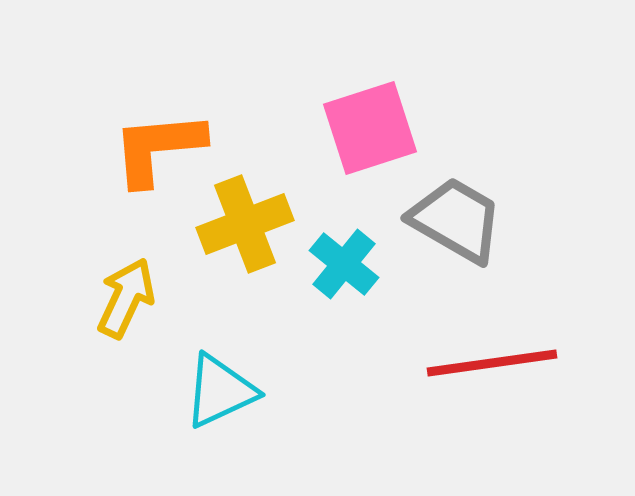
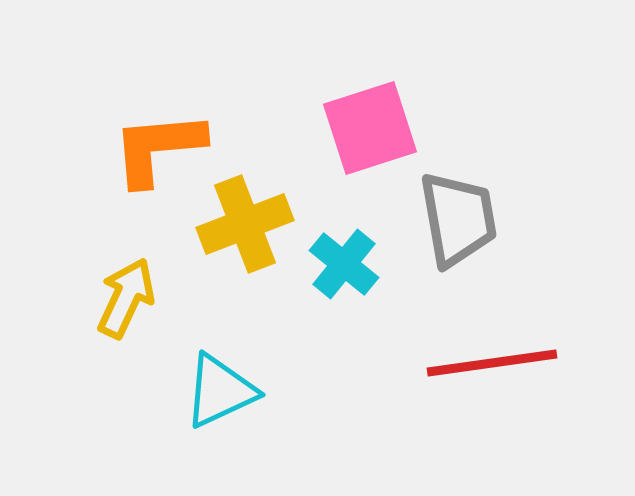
gray trapezoid: moved 2 px right, 1 px up; rotated 50 degrees clockwise
